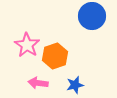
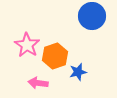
blue star: moved 3 px right, 13 px up
